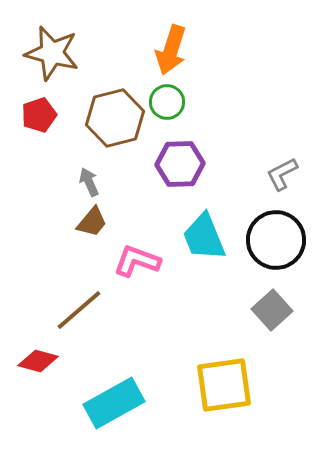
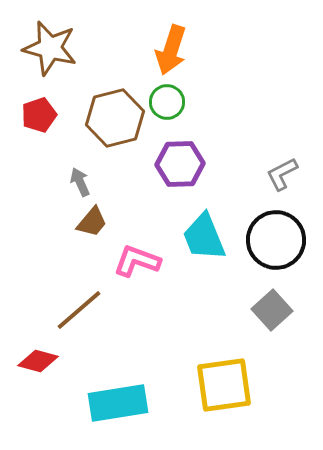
brown star: moved 2 px left, 5 px up
gray arrow: moved 9 px left
cyan rectangle: moved 4 px right; rotated 20 degrees clockwise
